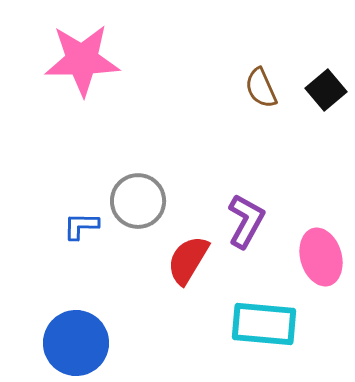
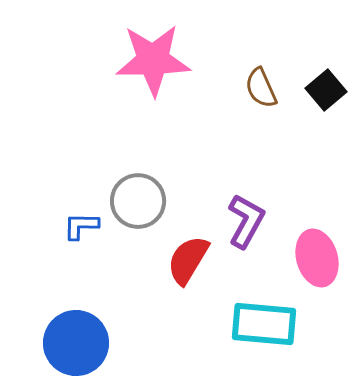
pink star: moved 71 px right
pink ellipse: moved 4 px left, 1 px down
